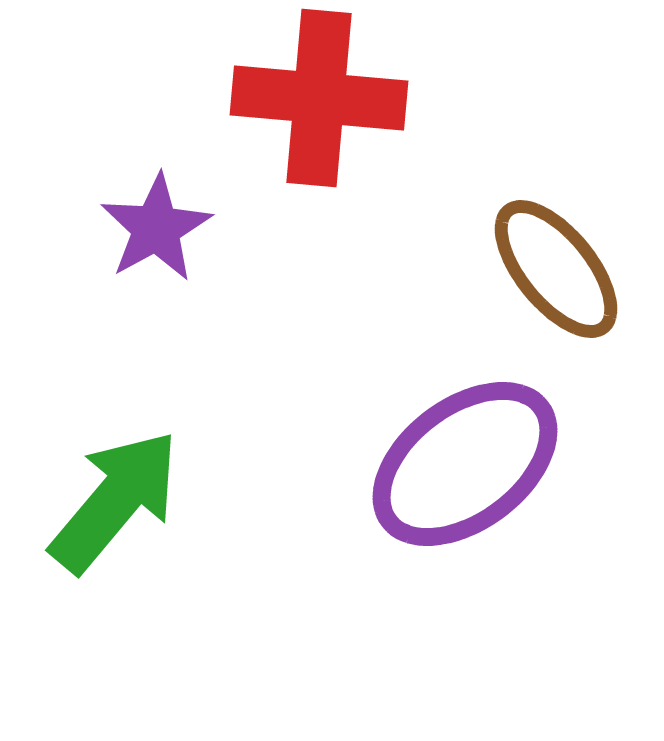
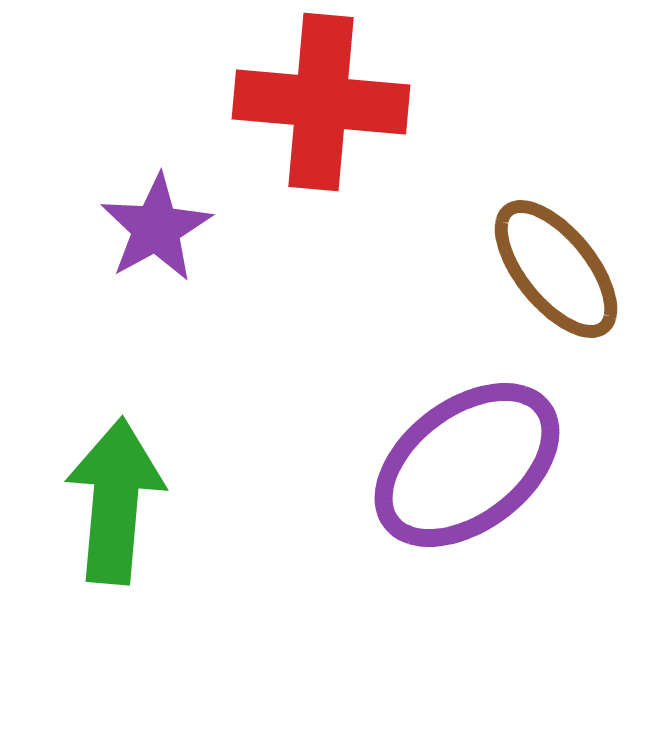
red cross: moved 2 px right, 4 px down
purple ellipse: moved 2 px right, 1 px down
green arrow: rotated 35 degrees counterclockwise
